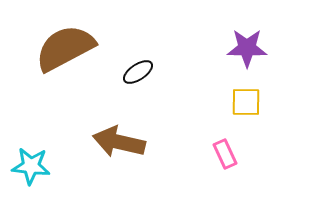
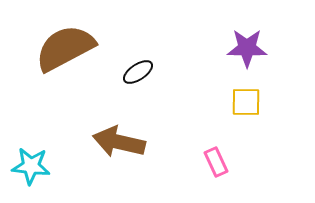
pink rectangle: moved 9 px left, 8 px down
